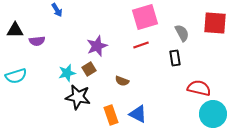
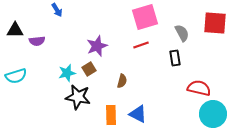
brown semicircle: rotated 96 degrees counterclockwise
orange rectangle: rotated 18 degrees clockwise
